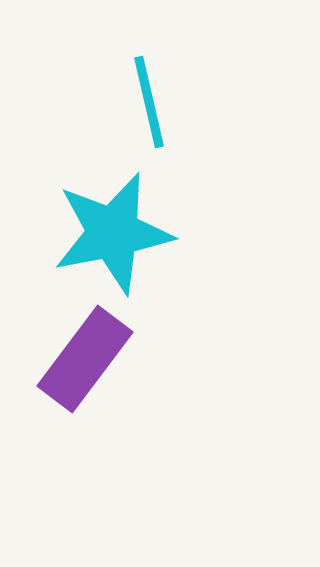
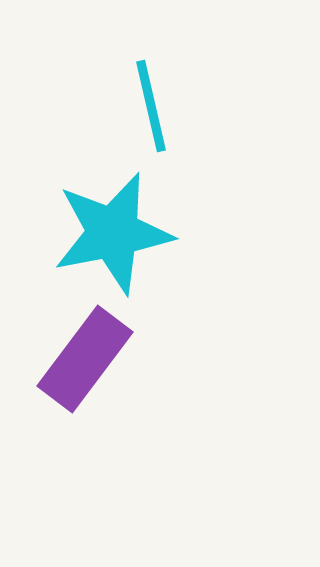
cyan line: moved 2 px right, 4 px down
